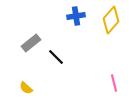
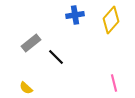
blue cross: moved 1 px left, 1 px up
